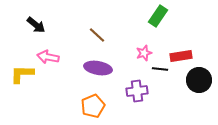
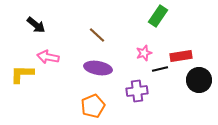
black line: rotated 21 degrees counterclockwise
